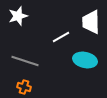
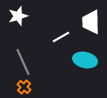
gray line: moved 2 px left, 1 px down; rotated 48 degrees clockwise
orange cross: rotated 24 degrees clockwise
